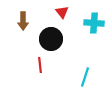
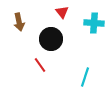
brown arrow: moved 4 px left, 1 px down; rotated 12 degrees counterclockwise
red line: rotated 28 degrees counterclockwise
